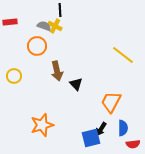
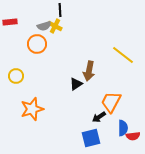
gray semicircle: rotated 144 degrees clockwise
orange circle: moved 2 px up
brown arrow: moved 32 px right; rotated 24 degrees clockwise
yellow circle: moved 2 px right
black triangle: rotated 40 degrees clockwise
orange star: moved 10 px left, 16 px up
black arrow: moved 2 px left, 12 px up; rotated 24 degrees clockwise
red semicircle: moved 8 px up
